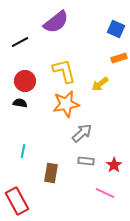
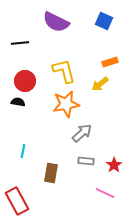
purple semicircle: rotated 64 degrees clockwise
blue square: moved 12 px left, 8 px up
black line: moved 1 px down; rotated 24 degrees clockwise
orange rectangle: moved 9 px left, 4 px down
black semicircle: moved 2 px left, 1 px up
